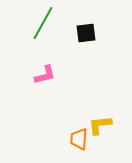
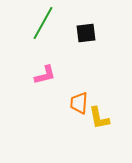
yellow L-shape: moved 1 px left, 7 px up; rotated 95 degrees counterclockwise
orange trapezoid: moved 36 px up
